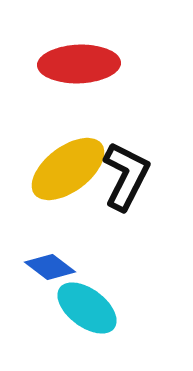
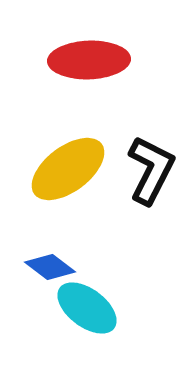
red ellipse: moved 10 px right, 4 px up
black L-shape: moved 25 px right, 6 px up
